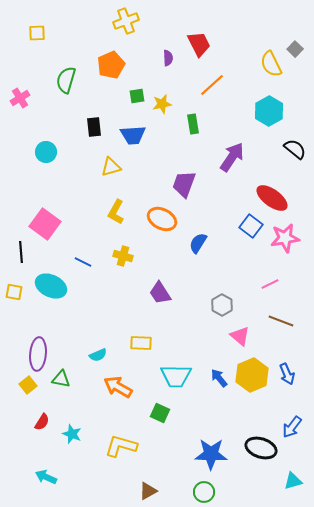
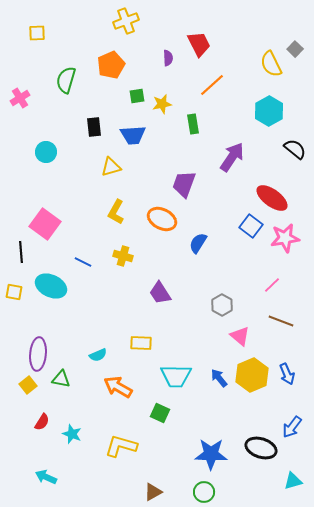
pink line at (270, 284): moved 2 px right, 1 px down; rotated 18 degrees counterclockwise
brown triangle at (148, 491): moved 5 px right, 1 px down
